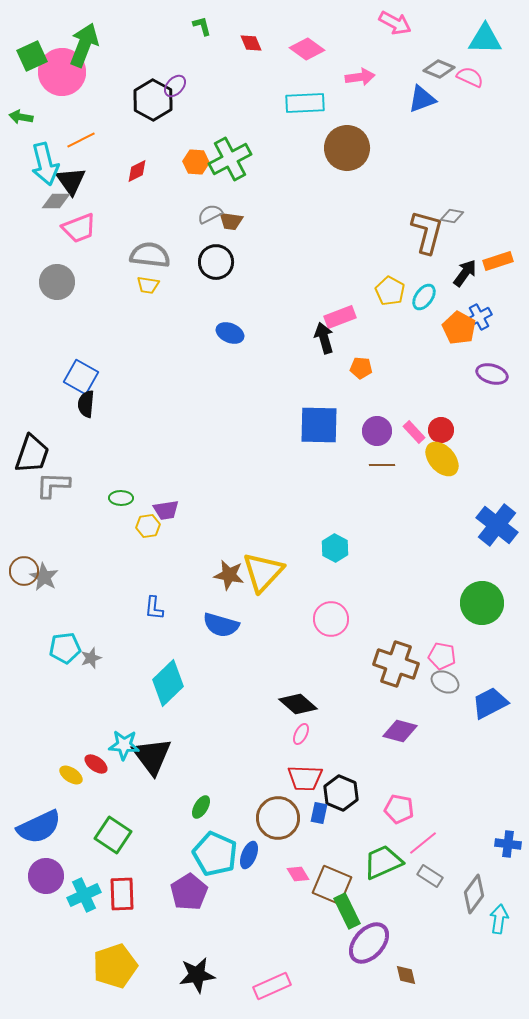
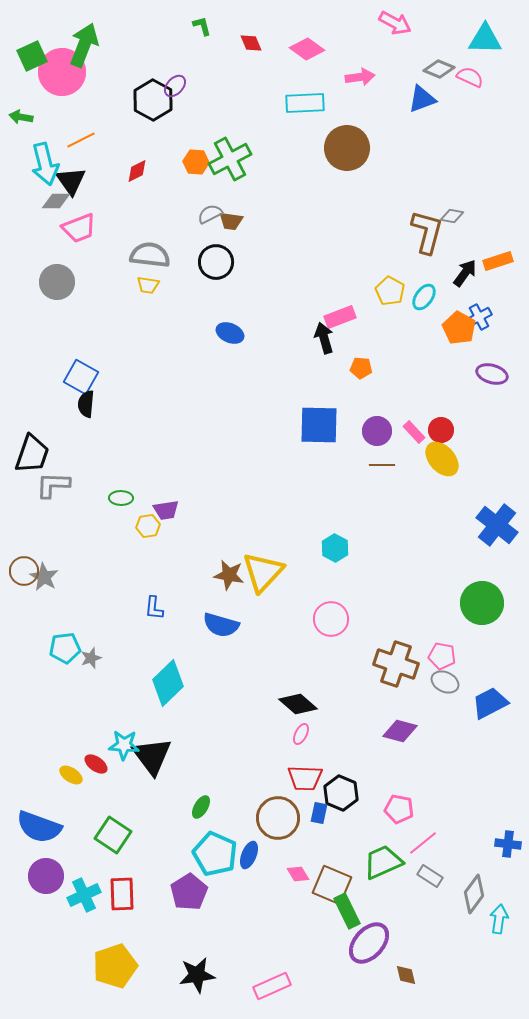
blue semicircle at (39, 827): rotated 45 degrees clockwise
